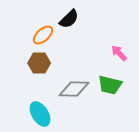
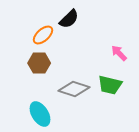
gray diamond: rotated 16 degrees clockwise
